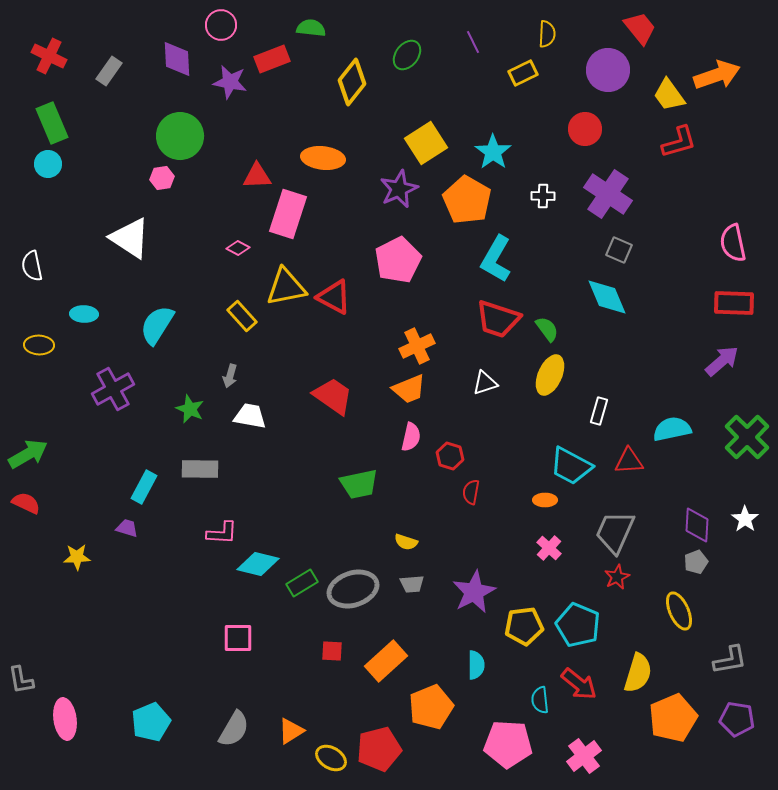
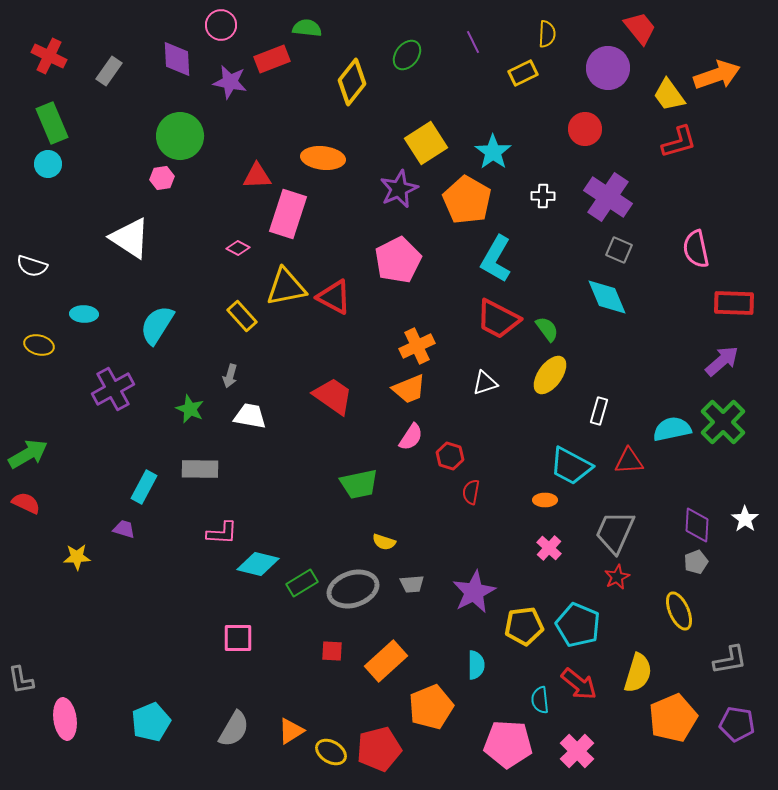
green semicircle at (311, 28): moved 4 px left
purple circle at (608, 70): moved 2 px up
purple cross at (608, 194): moved 3 px down
pink semicircle at (733, 243): moved 37 px left, 6 px down
white semicircle at (32, 266): rotated 60 degrees counterclockwise
red trapezoid at (498, 319): rotated 9 degrees clockwise
yellow ellipse at (39, 345): rotated 12 degrees clockwise
yellow ellipse at (550, 375): rotated 12 degrees clockwise
pink semicircle at (411, 437): rotated 20 degrees clockwise
green cross at (747, 437): moved 24 px left, 15 px up
purple trapezoid at (127, 528): moved 3 px left, 1 px down
yellow semicircle at (406, 542): moved 22 px left
purple pentagon at (737, 719): moved 5 px down
pink cross at (584, 756): moved 7 px left, 5 px up; rotated 8 degrees counterclockwise
yellow ellipse at (331, 758): moved 6 px up
